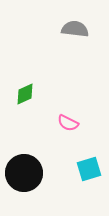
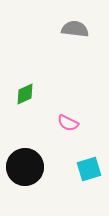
black circle: moved 1 px right, 6 px up
